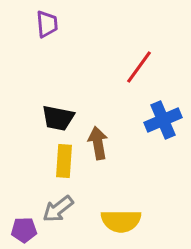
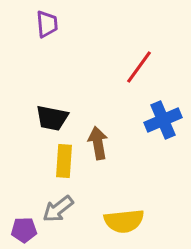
black trapezoid: moved 6 px left
yellow semicircle: moved 3 px right; rotated 6 degrees counterclockwise
